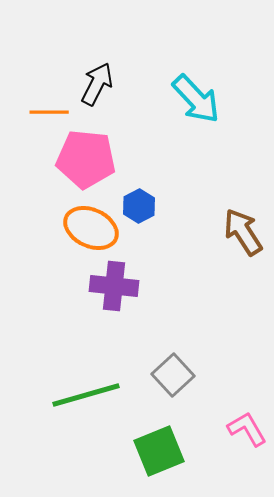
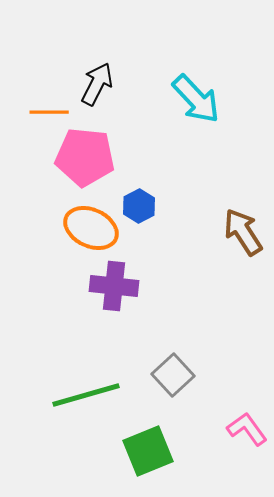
pink pentagon: moved 1 px left, 2 px up
pink L-shape: rotated 6 degrees counterclockwise
green square: moved 11 px left
